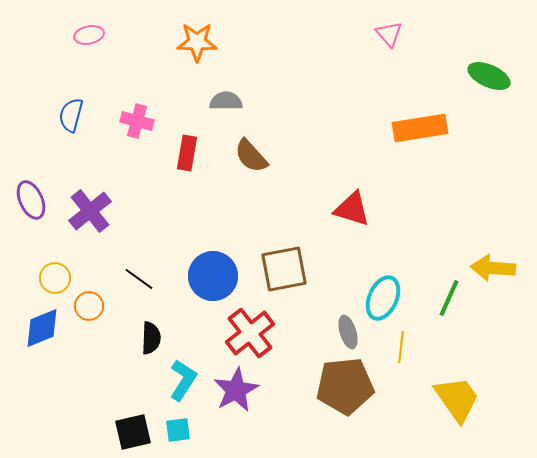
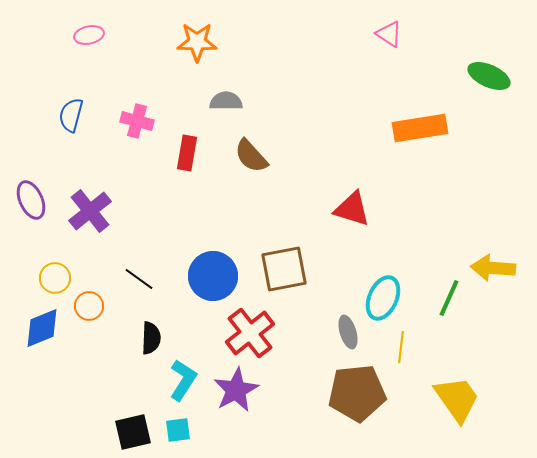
pink triangle: rotated 16 degrees counterclockwise
brown pentagon: moved 12 px right, 7 px down
